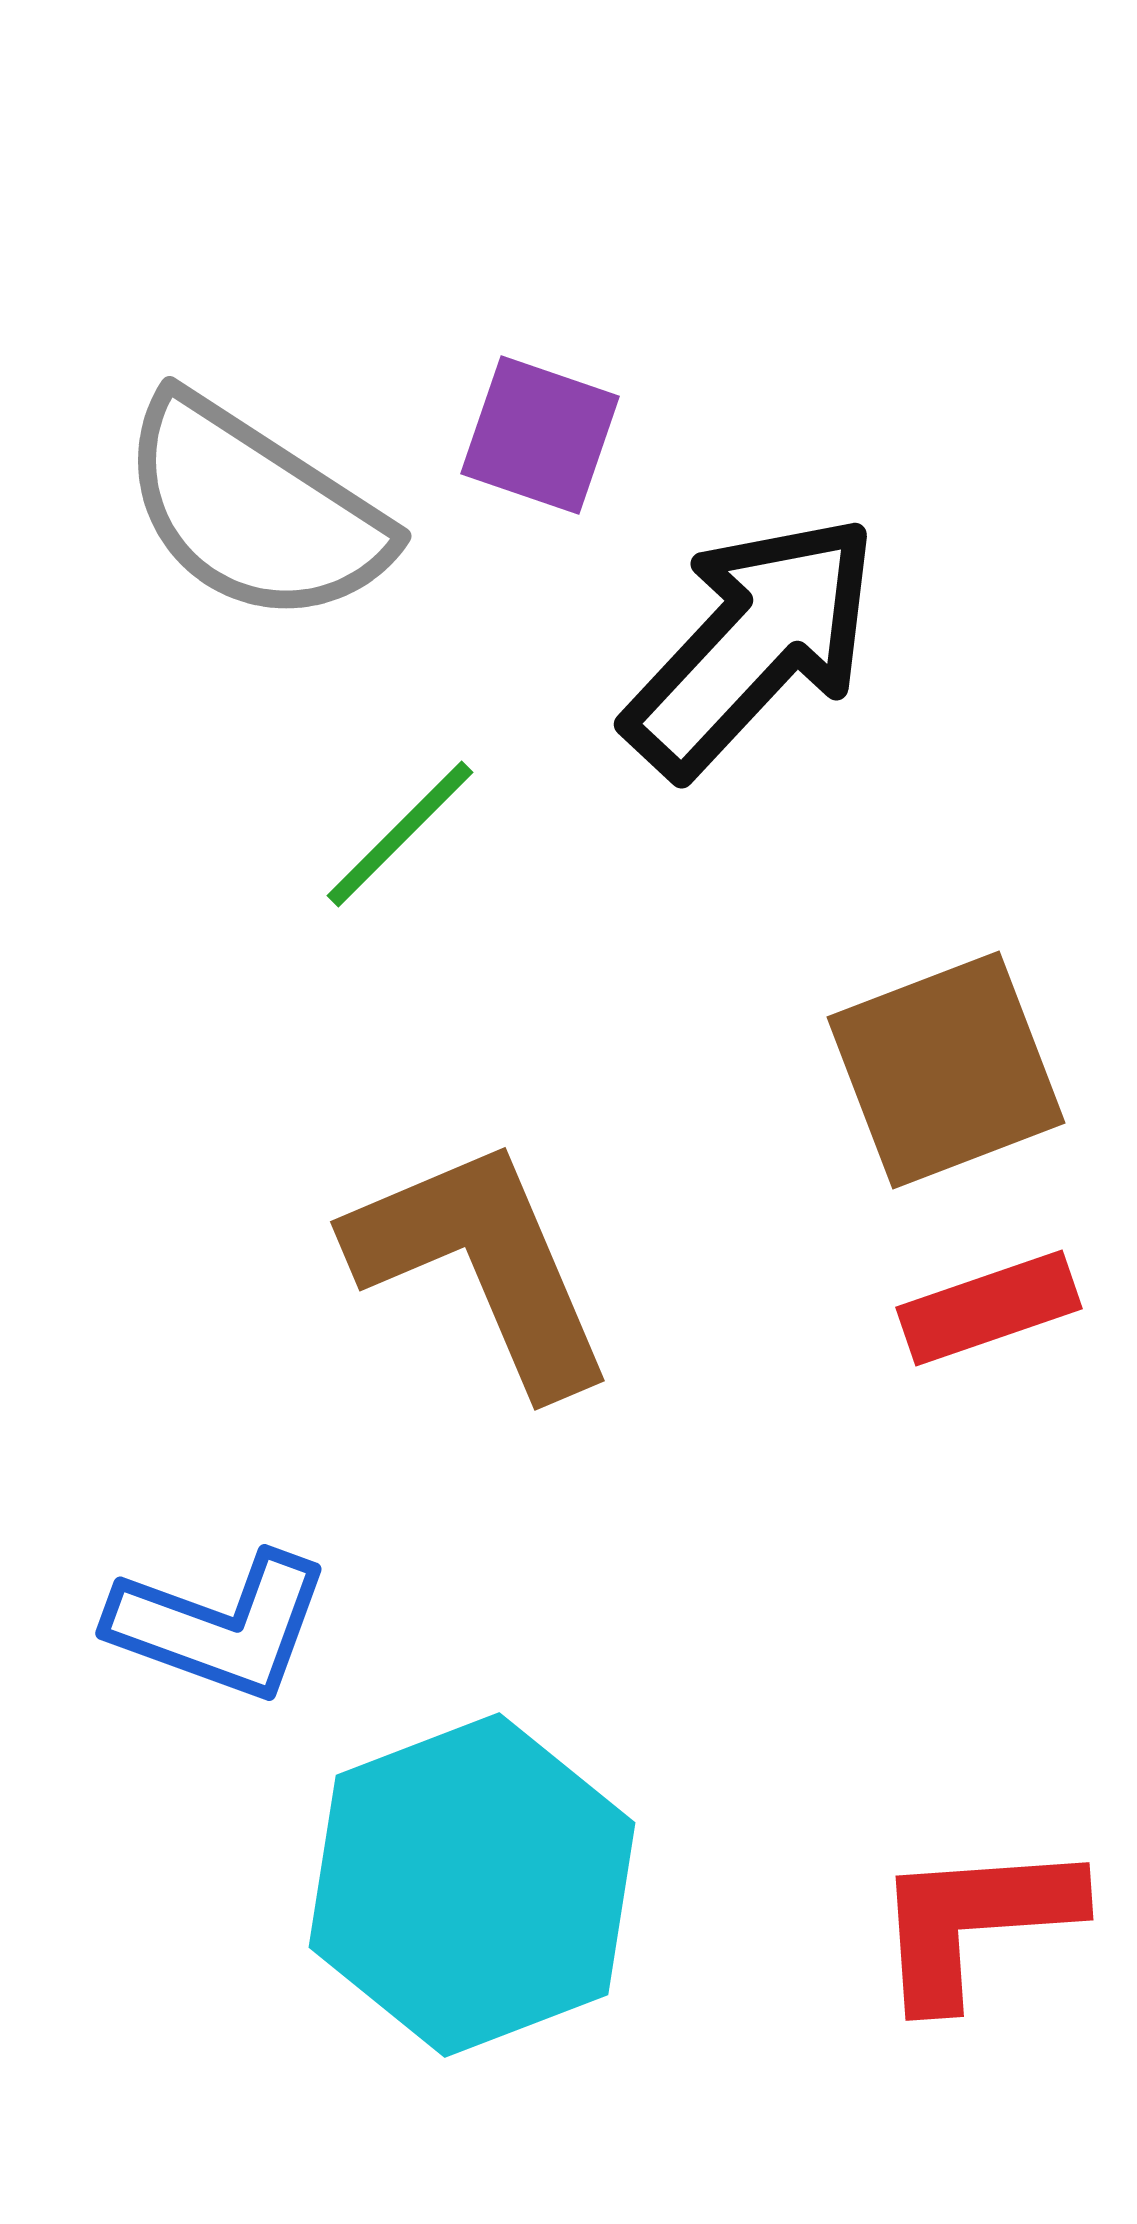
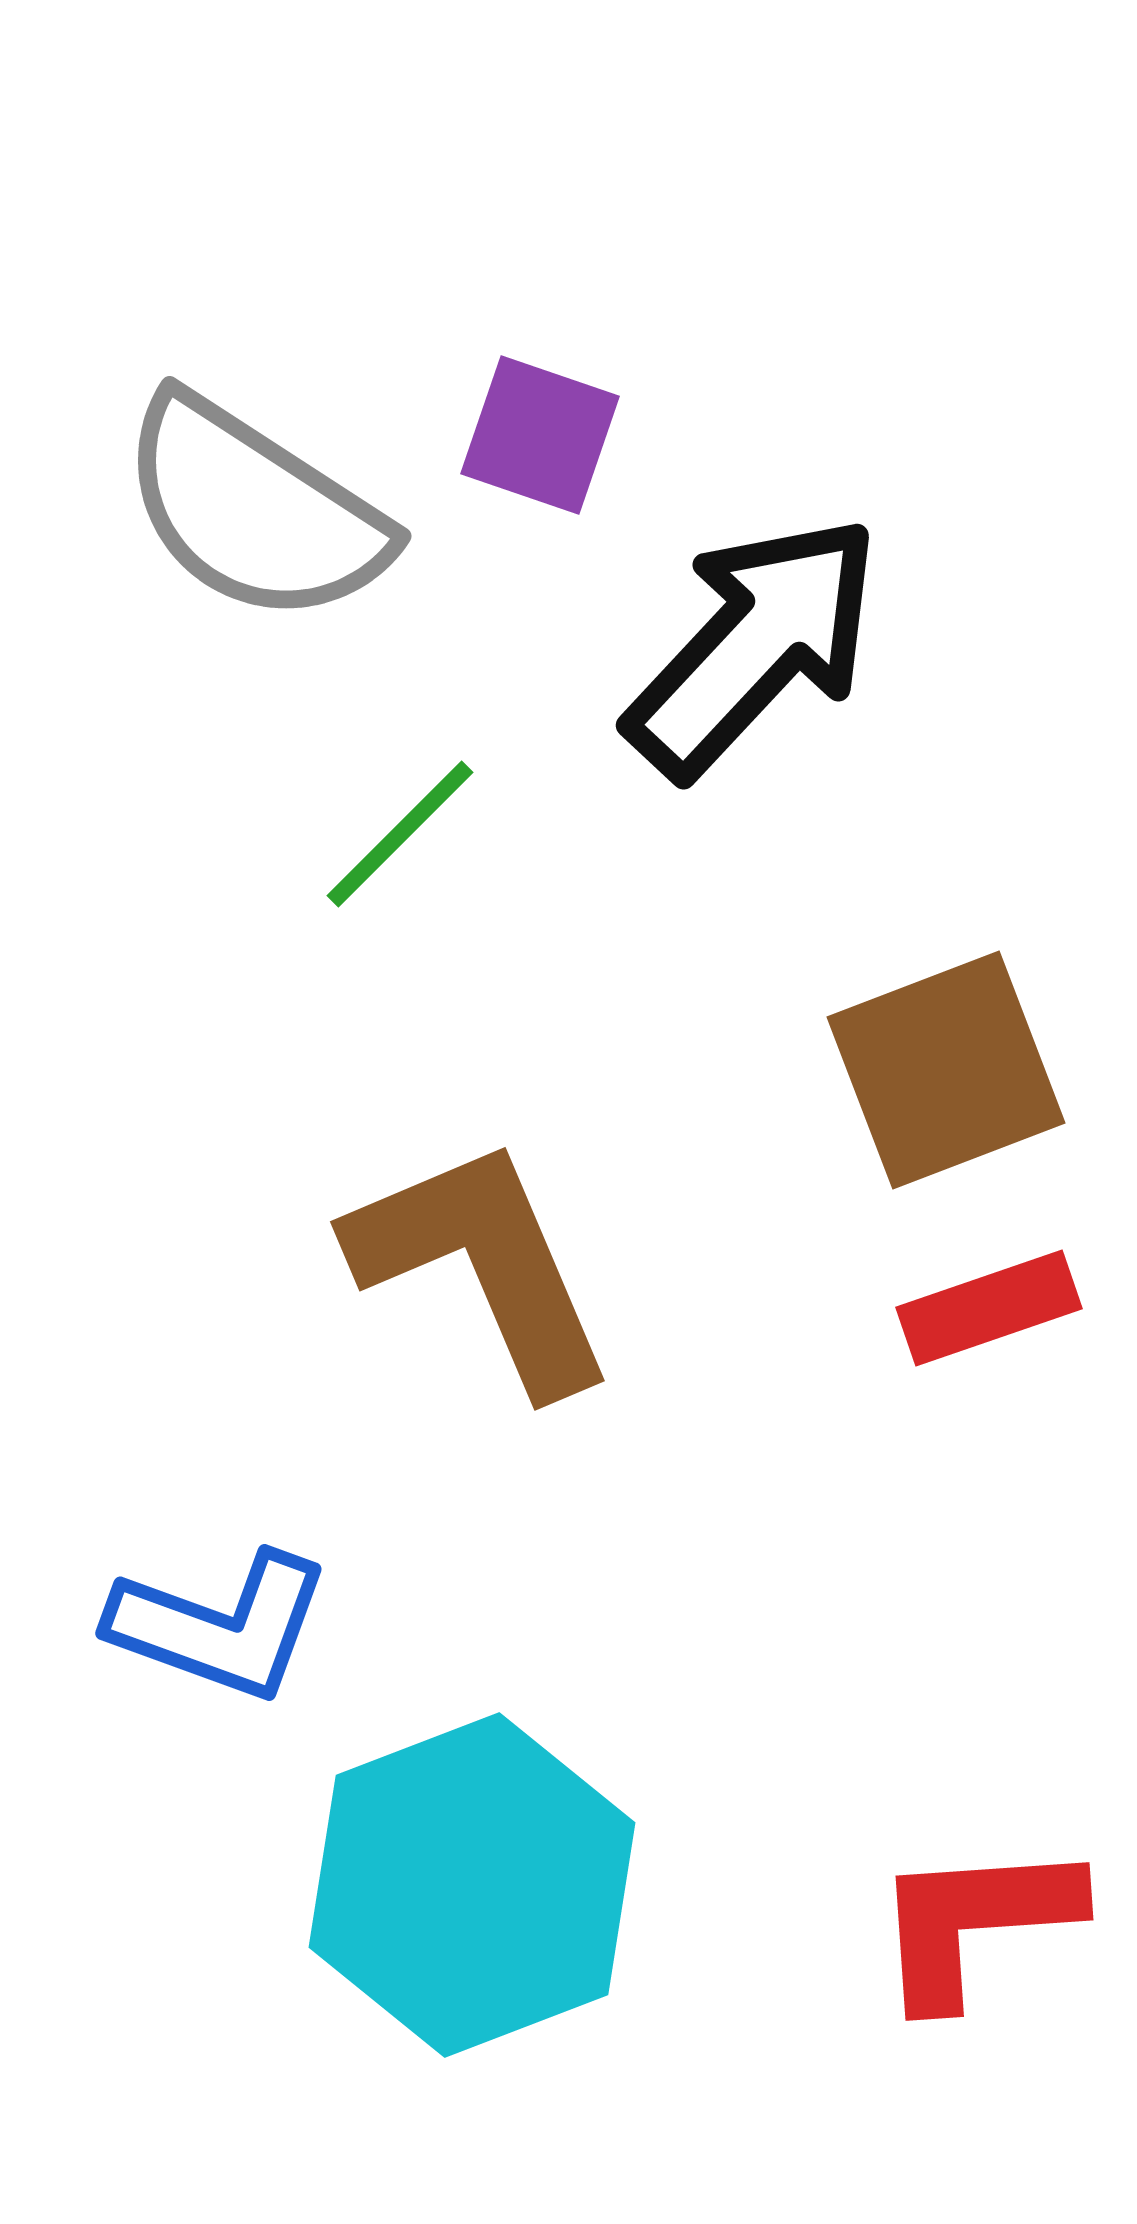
black arrow: moved 2 px right, 1 px down
